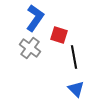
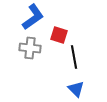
blue L-shape: moved 2 px left, 1 px up; rotated 20 degrees clockwise
gray cross: rotated 30 degrees counterclockwise
